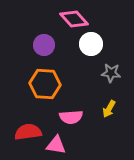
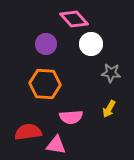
purple circle: moved 2 px right, 1 px up
